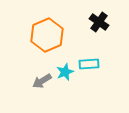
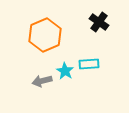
orange hexagon: moved 2 px left
cyan star: moved 1 px up; rotated 18 degrees counterclockwise
gray arrow: rotated 18 degrees clockwise
